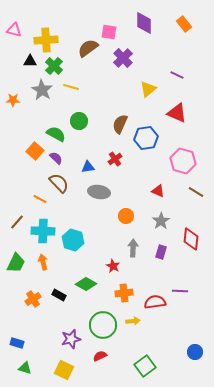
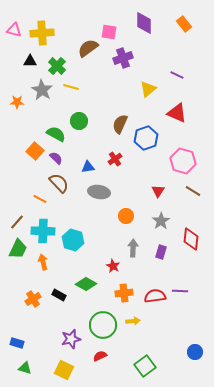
yellow cross at (46, 40): moved 4 px left, 7 px up
purple cross at (123, 58): rotated 24 degrees clockwise
green cross at (54, 66): moved 3 px right
orange star at (13, 100): moved 4 px right, 2 px down
blue hexagon at (146, 138): rotated 10 degrees counterclockwise
red triangle at (158, 191): rotated 40 degrees clockwise
brown line at (196, 192): moved 3 px left, 1 px up
green trapezoid at (16, 263): moved 2 px right, 14 px up
red semicircle at (155, 302): moved 6 px up
